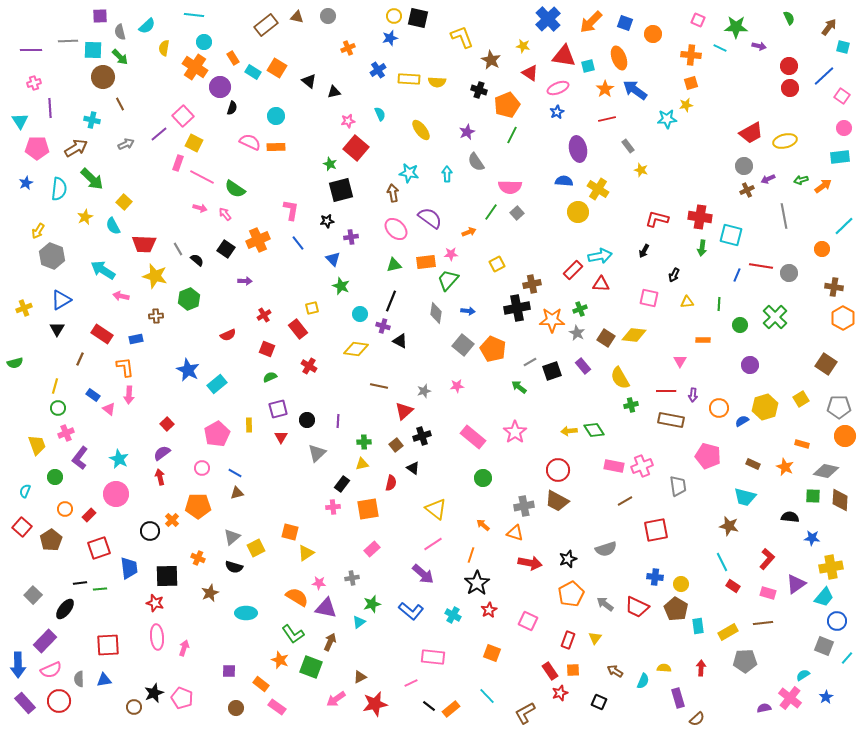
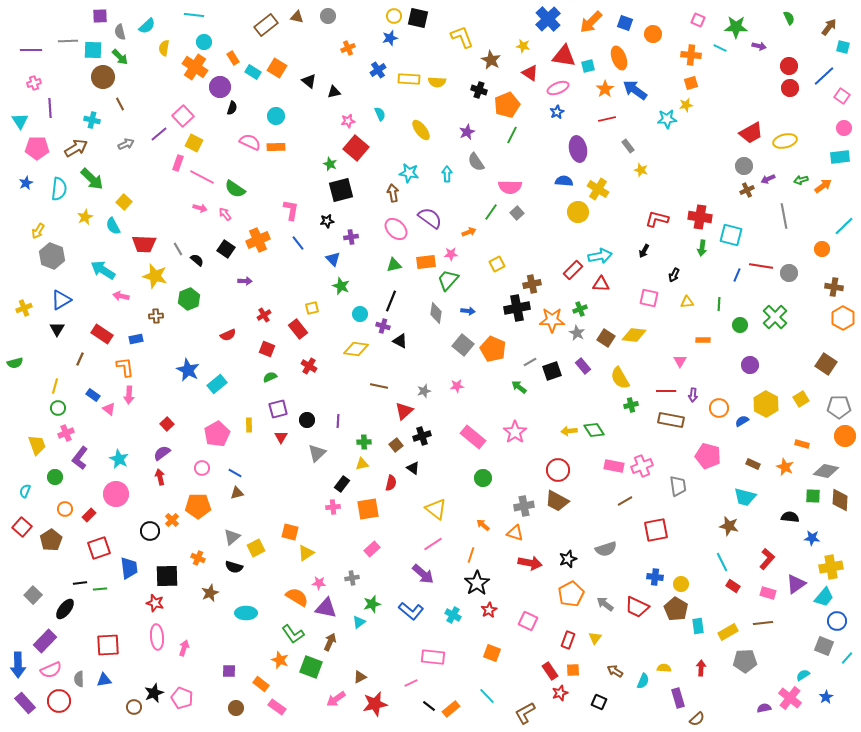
yellow hexagon at (765, 407): moved 1 px right, 3 px up; rotated 15 degrees counterclockwise
